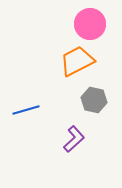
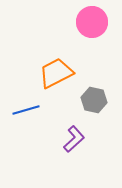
pink circle: moved 2 px right, 2 px up
orange trapezoid: moved 21 px left, 12 px down
